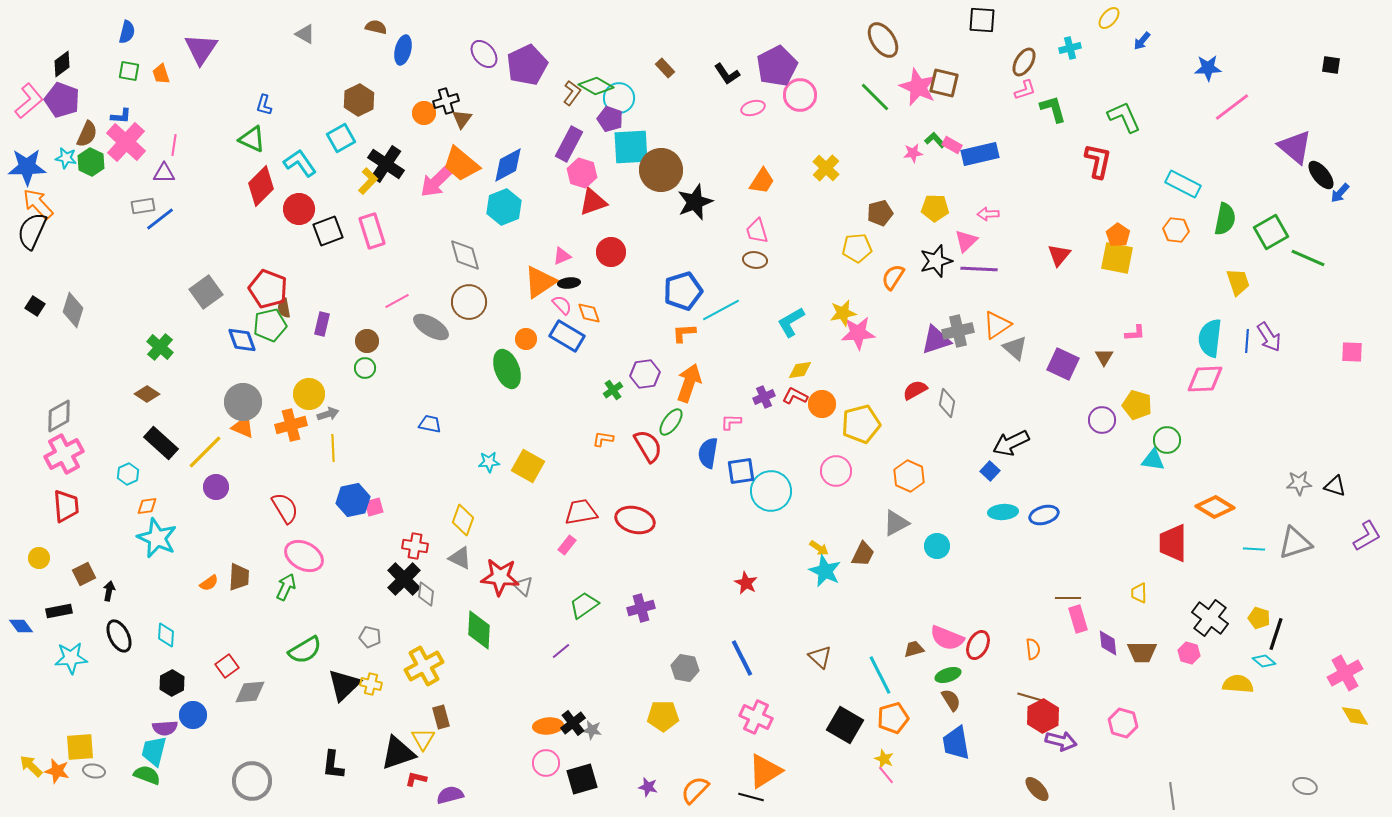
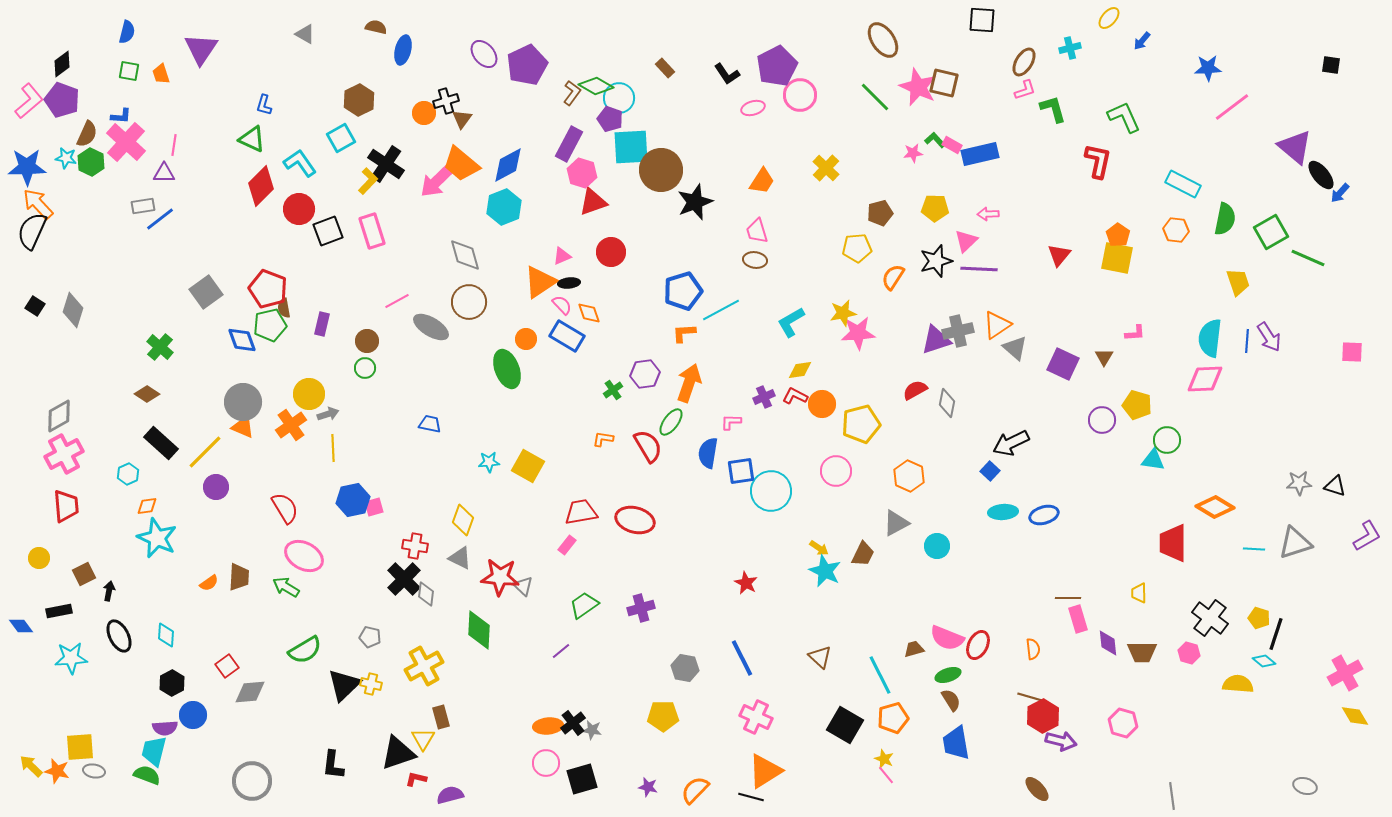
orange cross at (291, 425): rotated 20 degrees counterclockwise
green arrow at (286, 587): rotated 84 degrees counterclockwise
